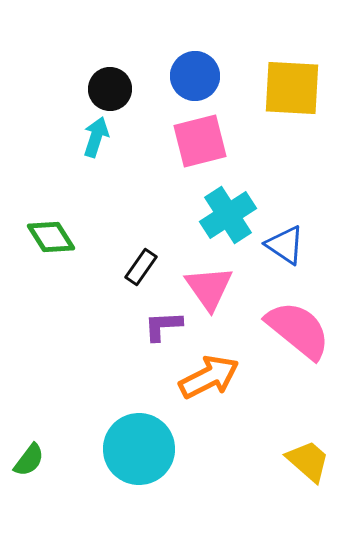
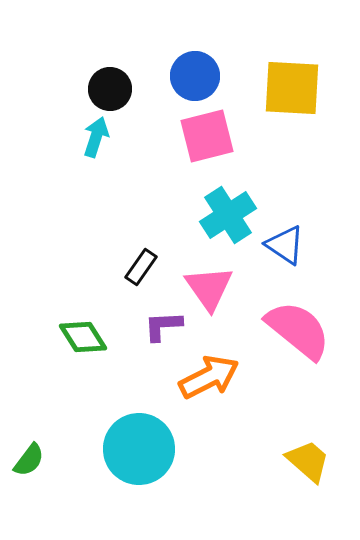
pink square: moved 7 px right, 5 px up
green diamond: moved 32 px right, 100 px down
